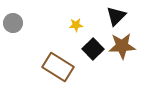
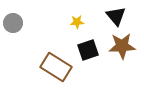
black triangle: rotated 25 degrees counterclockwise
yellow star: moved 1 px right, 3 px up
black square: moved 5 px left, 1 px down; rotated 25 degrees clockwise
brown rectangle: moved 2 px left
